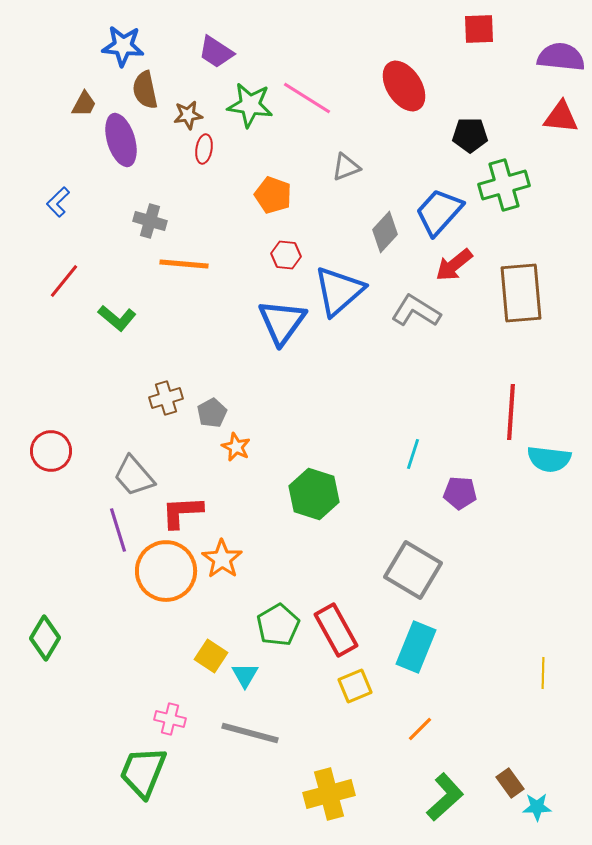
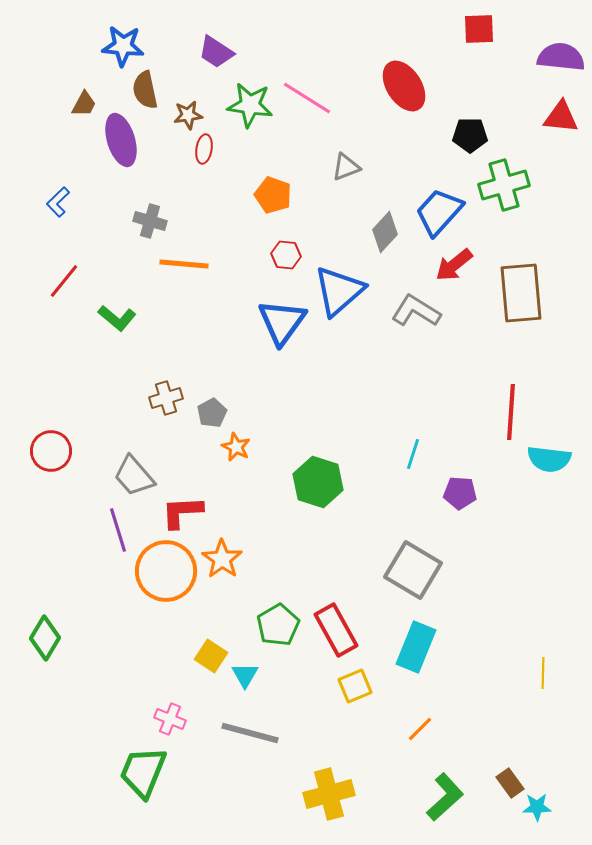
green hexagon at (314, 494): moved 4 px right, 12 px up
pink cross at (170, 719): rotated 8 degrees clockwise
